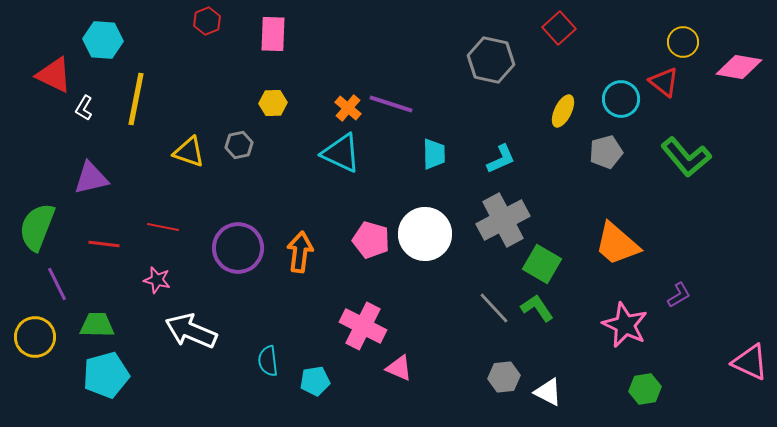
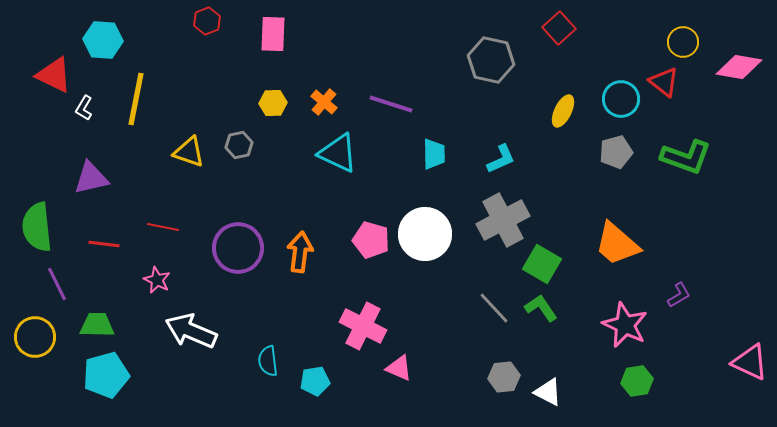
orange cross at (348, 108): moved 24 px left, 6 px up
gray pentagon at (606, 152): moved 10 px right
cyan triangle at (341, 153): moved 3 px left
green L-shape at (686, 157): rotated 30 degrees counterclockwise
green semicircle at (37, 227): rotated 27 degrees counterclockwise
pink star at (157, 280): rotated 12 degrees clockwise
green L-shape at (537, 308): moved 4 px right
green hexagon at (645, 389): moved 8 px left, 8 px up
